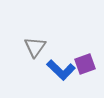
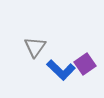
purple square: rotated 15 degrees counterclockwise
